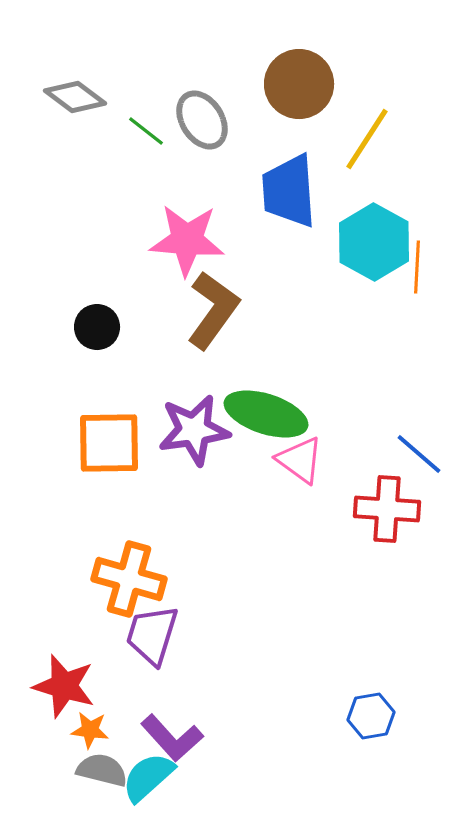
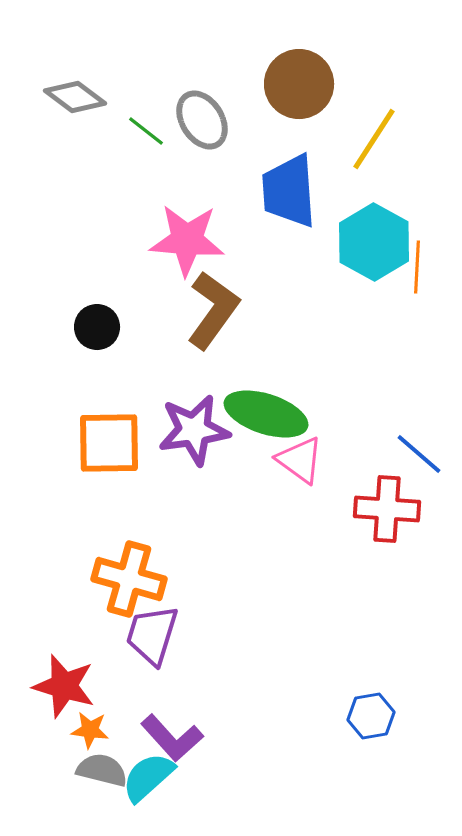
yellow line: moved 7 px right
